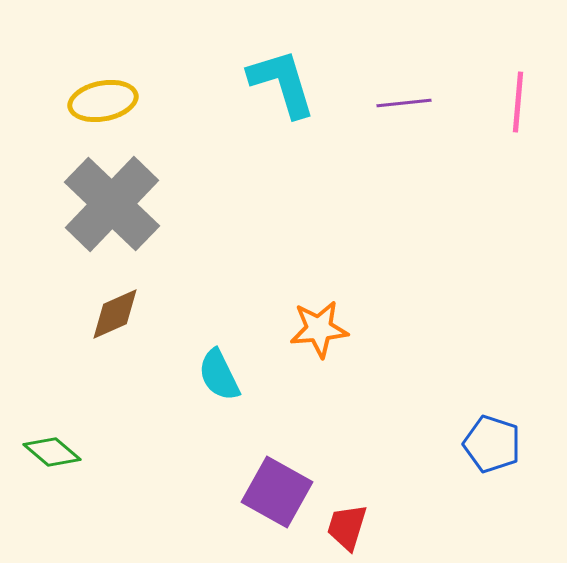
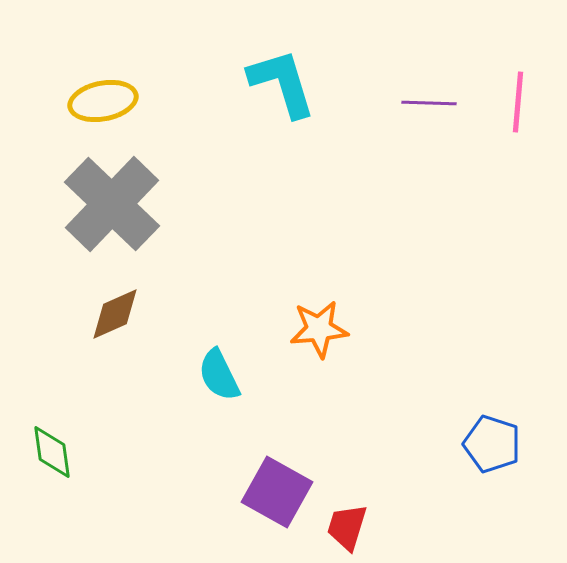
purple line: moved 25 px right; rotated 8 degrees clockwise
green diamond: rotated 42 degrees clockwise
